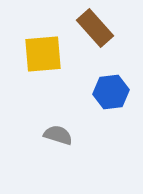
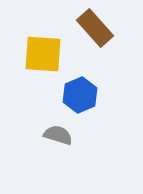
yellow square: rotated 9 degrees clockwise
blue hexagon: moved 31 px left, 3 px down; rotated 16 degrees counterclockwise
